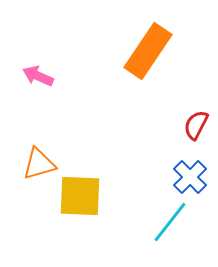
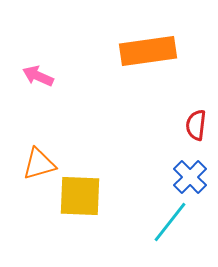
orange rectangle: rotated 48 degrees clockwise
red semicircle: rotated 20 degrees counterclockwise
